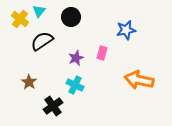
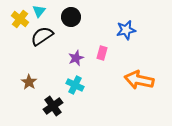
black semicircle: moved 5 px up
